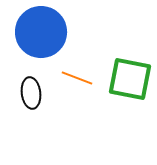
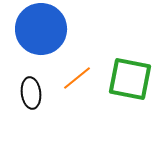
blue circle: moved 3 px up
orange line: rotated 60 degrees counterclockwise
